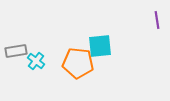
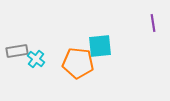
purple line: moved 4 px left, 3 px down
gray rectangle: moved 1 px right
cyan cross: moved 2 px up
